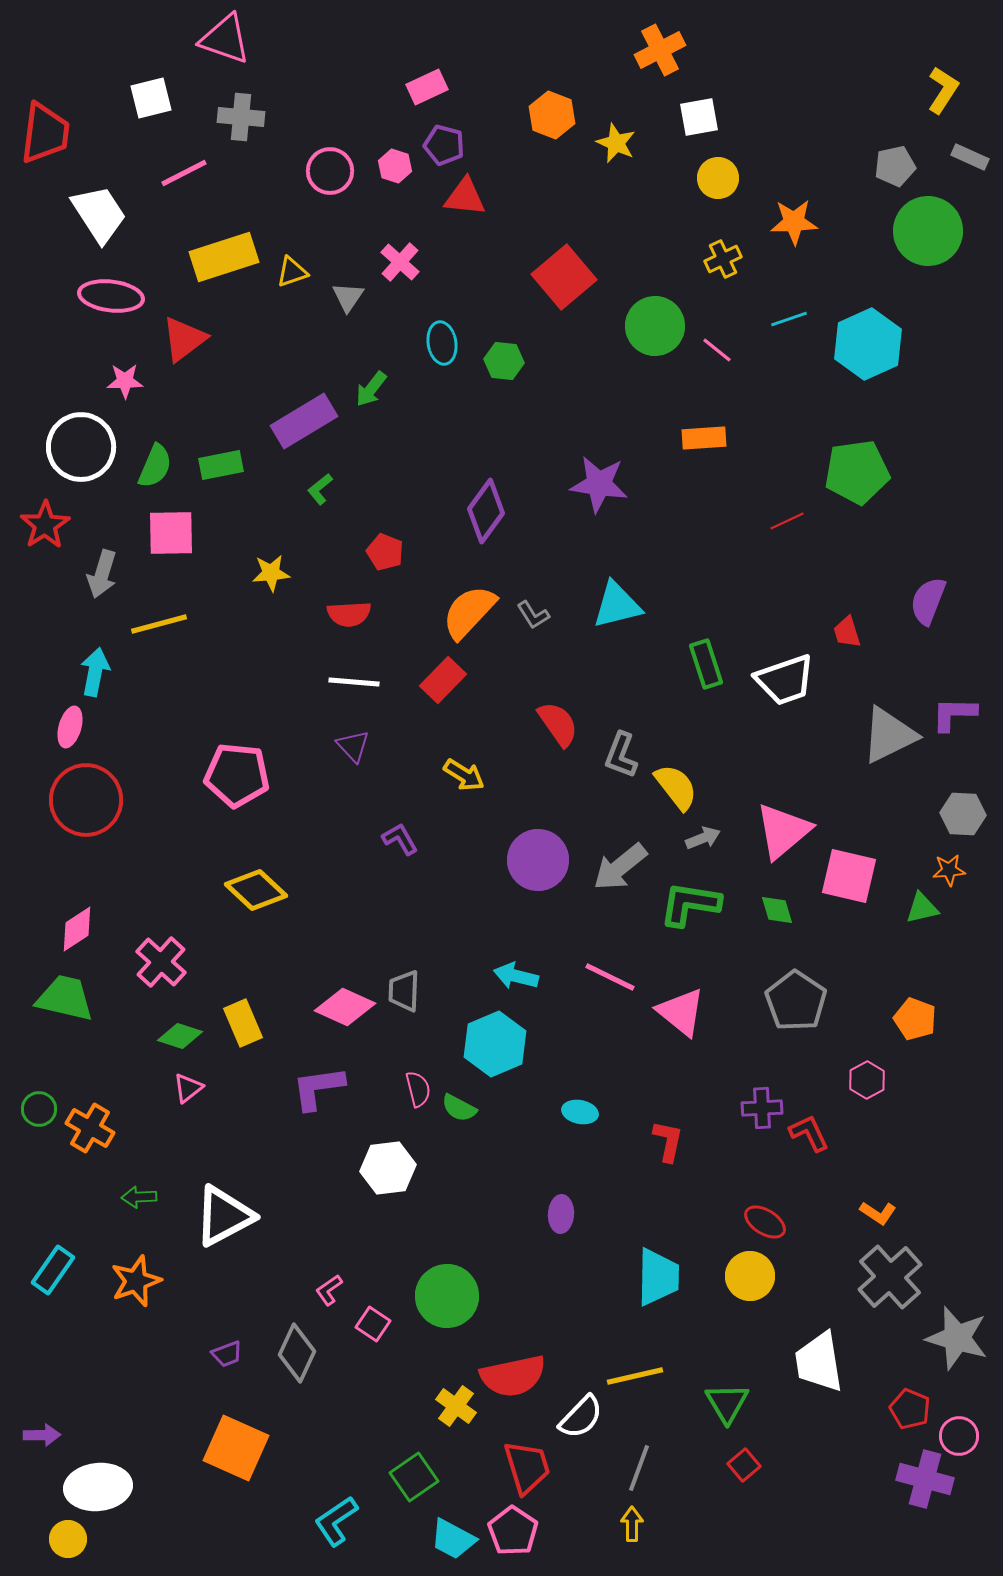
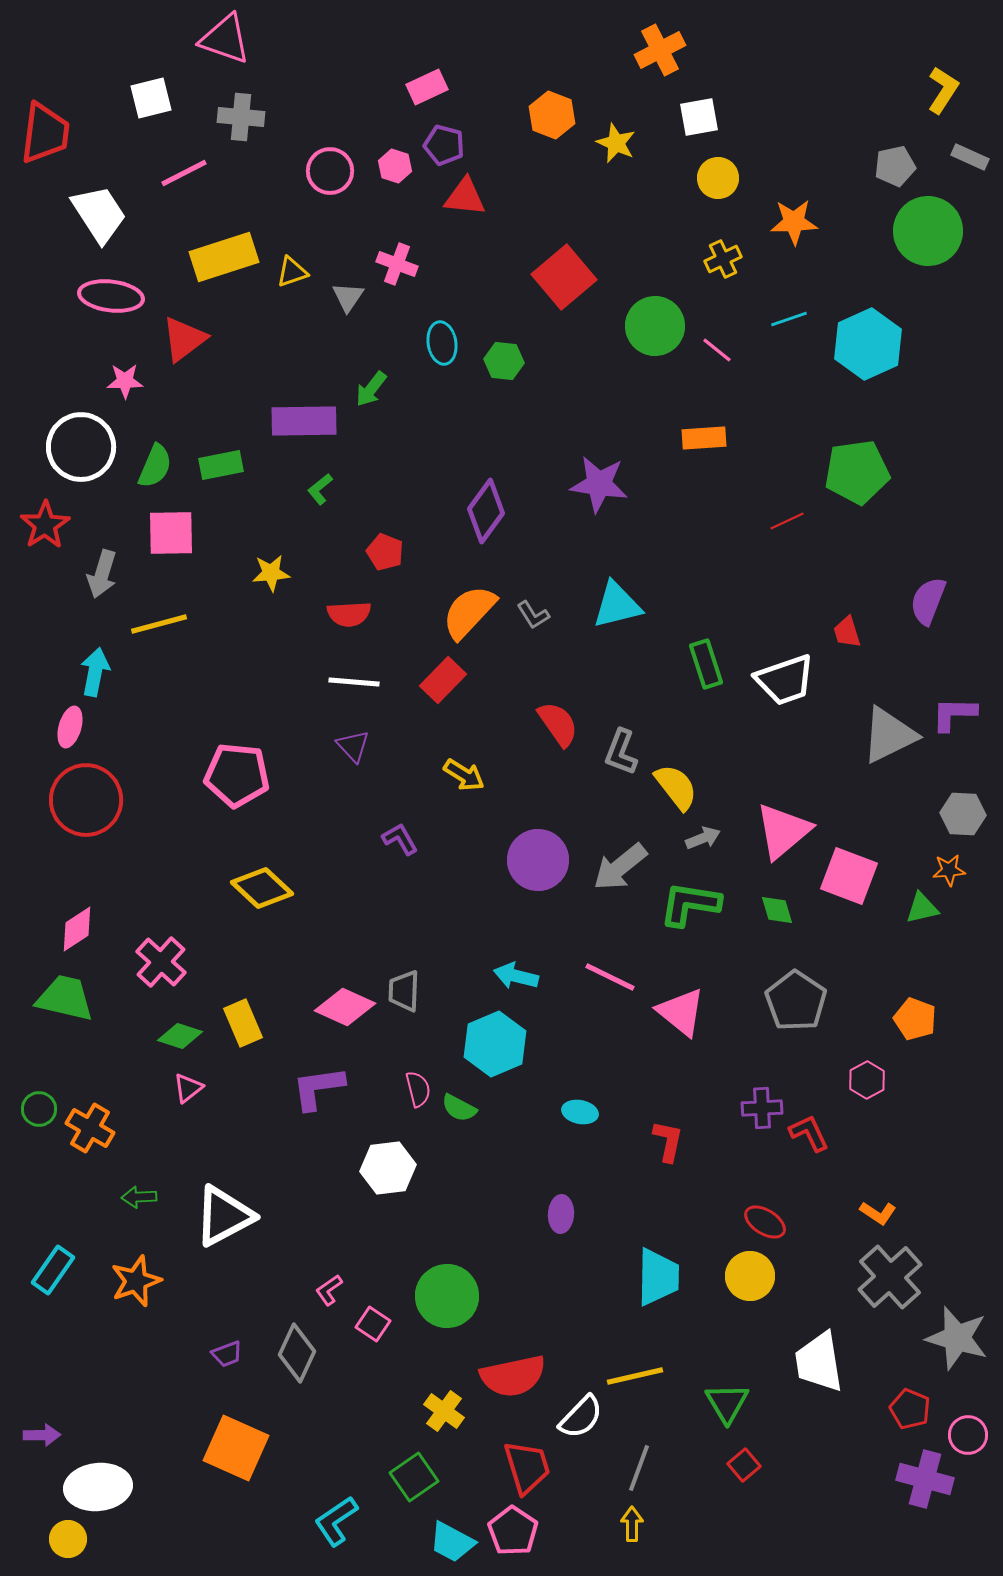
pink cross at (400, 262): moved 3 px left, 2 px down; rotated 21 degrees counterclockwise
purple rectangle at (304, 421): rotated 30 degrees clockwise
gray L-shape at (621, 755): moved 3 px up
pink square at (849, 876): rotated 8 degrees clockwise
yellow diamond at (256, 890): moved 6 px right, 2 px up
yellow cross at (456, 1406): moved 12 px left, 5 px down
pink circle at (959, 1436): moved 9 px right, 1 px up
cyan trapezoid at (453, 1539): moved 1 px left, 3 px down
